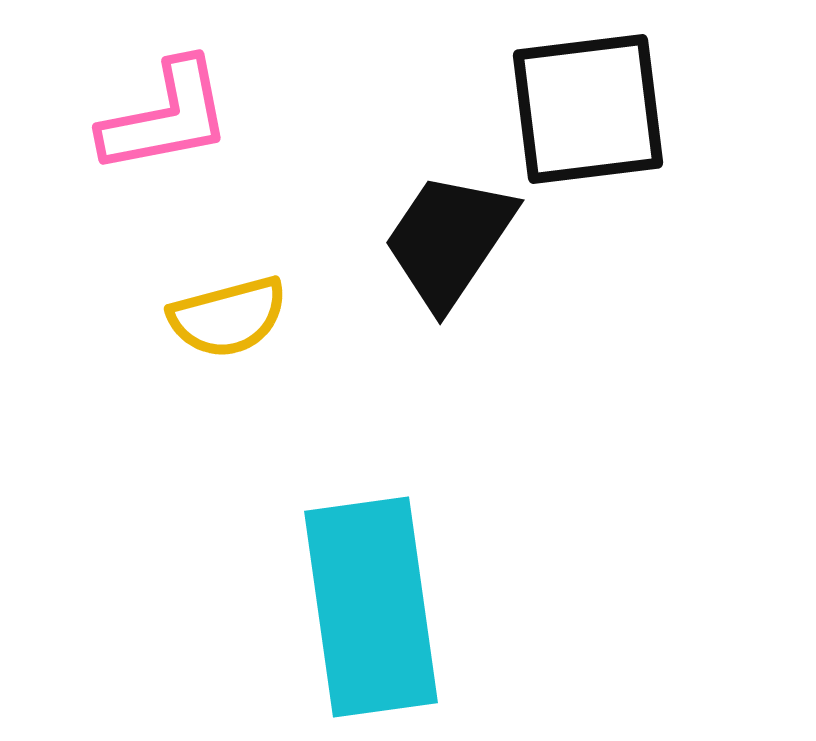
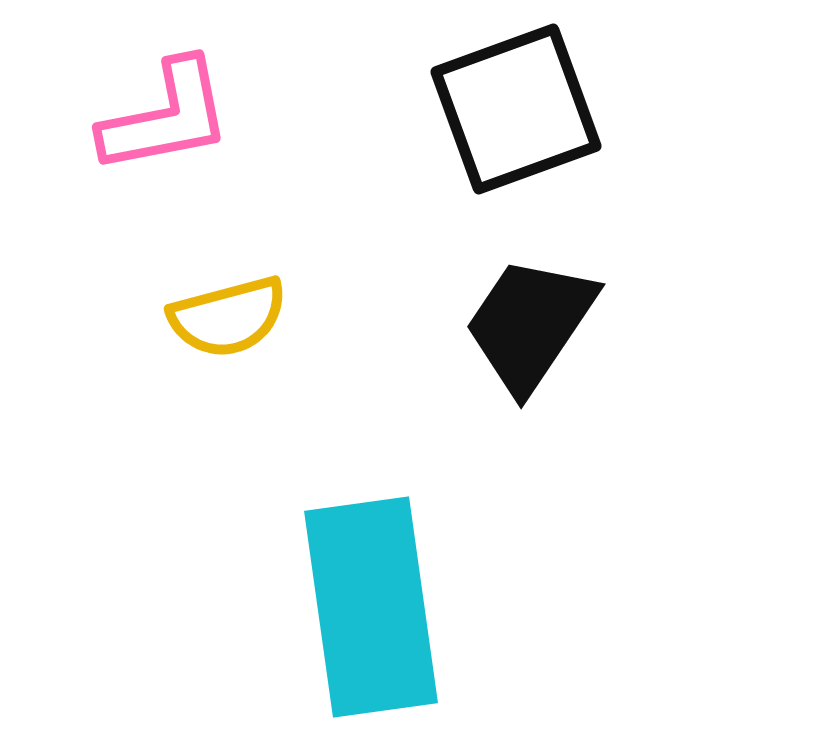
black square: moved 72 px left; rotated 13 degrees counterclockwise
black trapezoid: moved 81 px right, 84 px down
